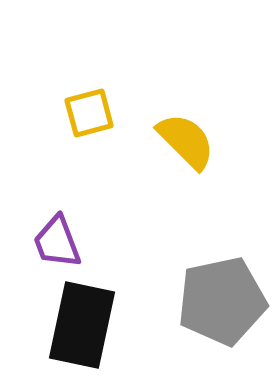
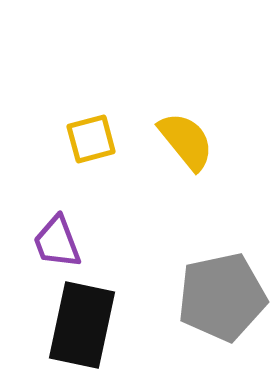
yellow square: moved 2 px right, 26 px down
yellow semicircle: rotated 6 degrees clockwise
gray pentagon: moved 4 px up
